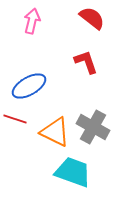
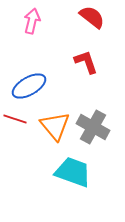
red semicircle: moved 1 px up
orange triangle: moved 6 px up; rotated 24 degrees clockwise
